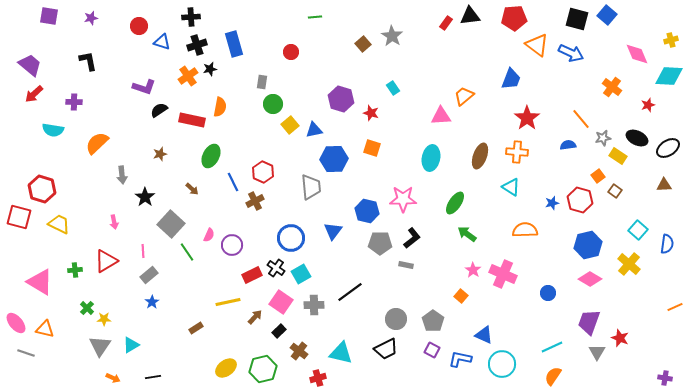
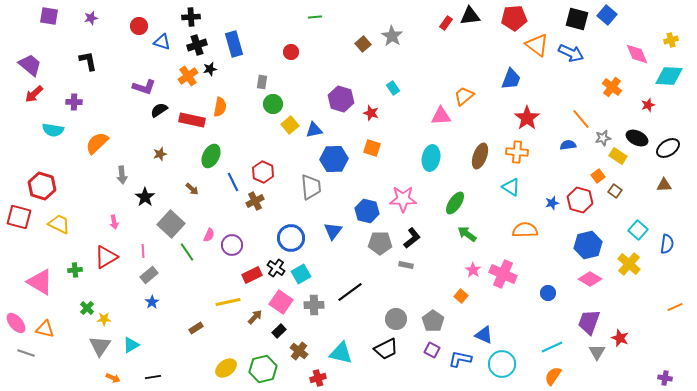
red hexagon at (42, 189): moved 3 px up
red triangle at (106, 261): moved 4 px up
